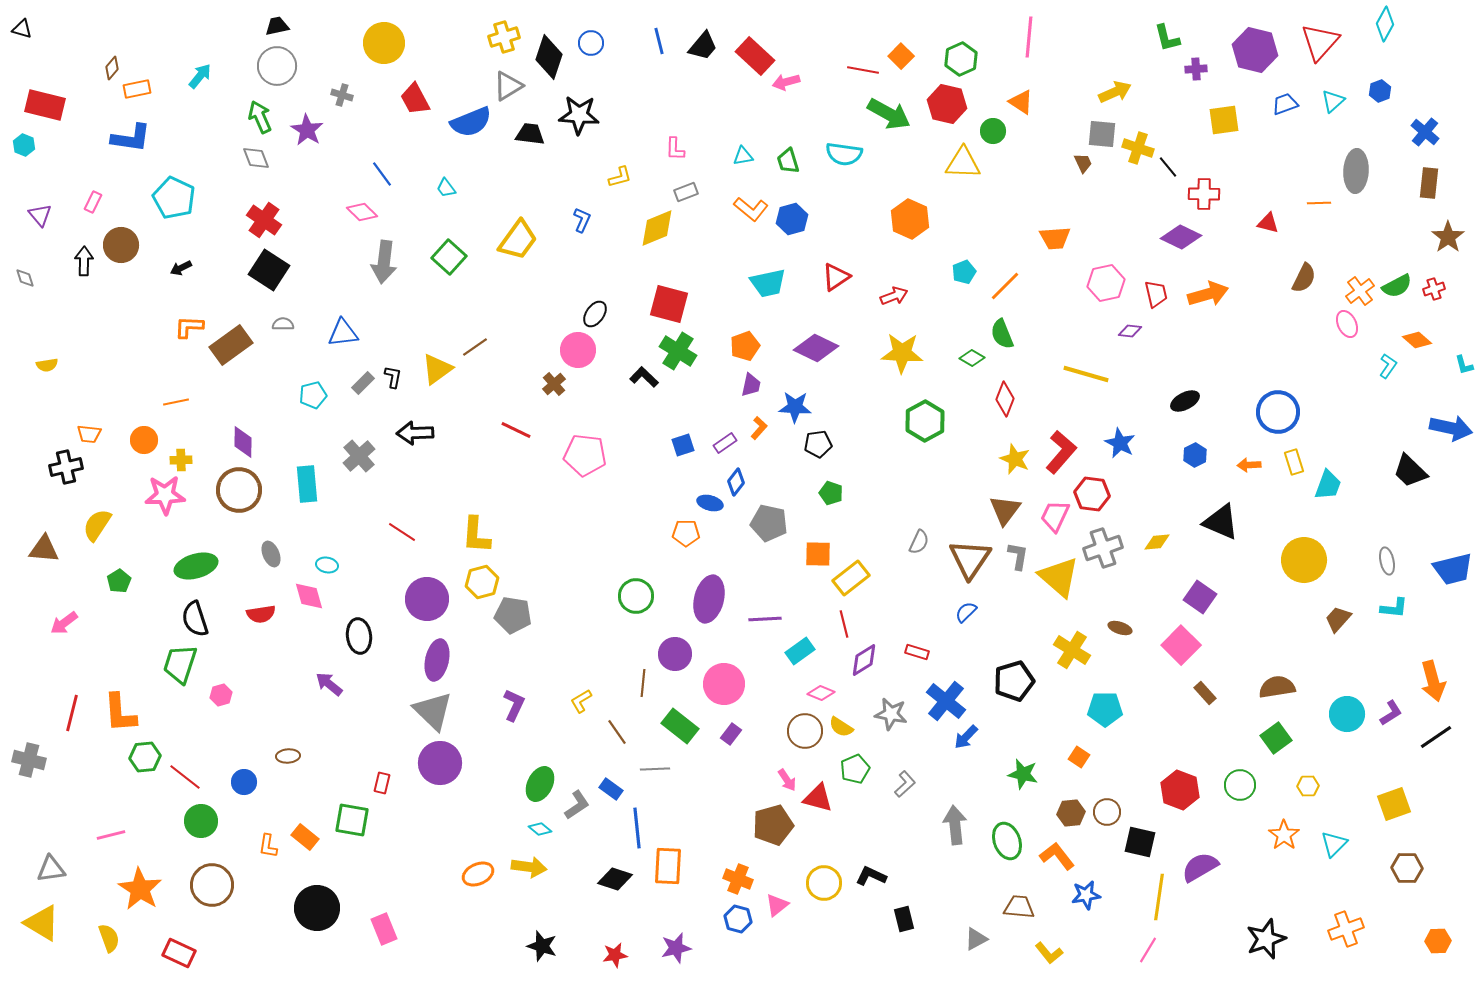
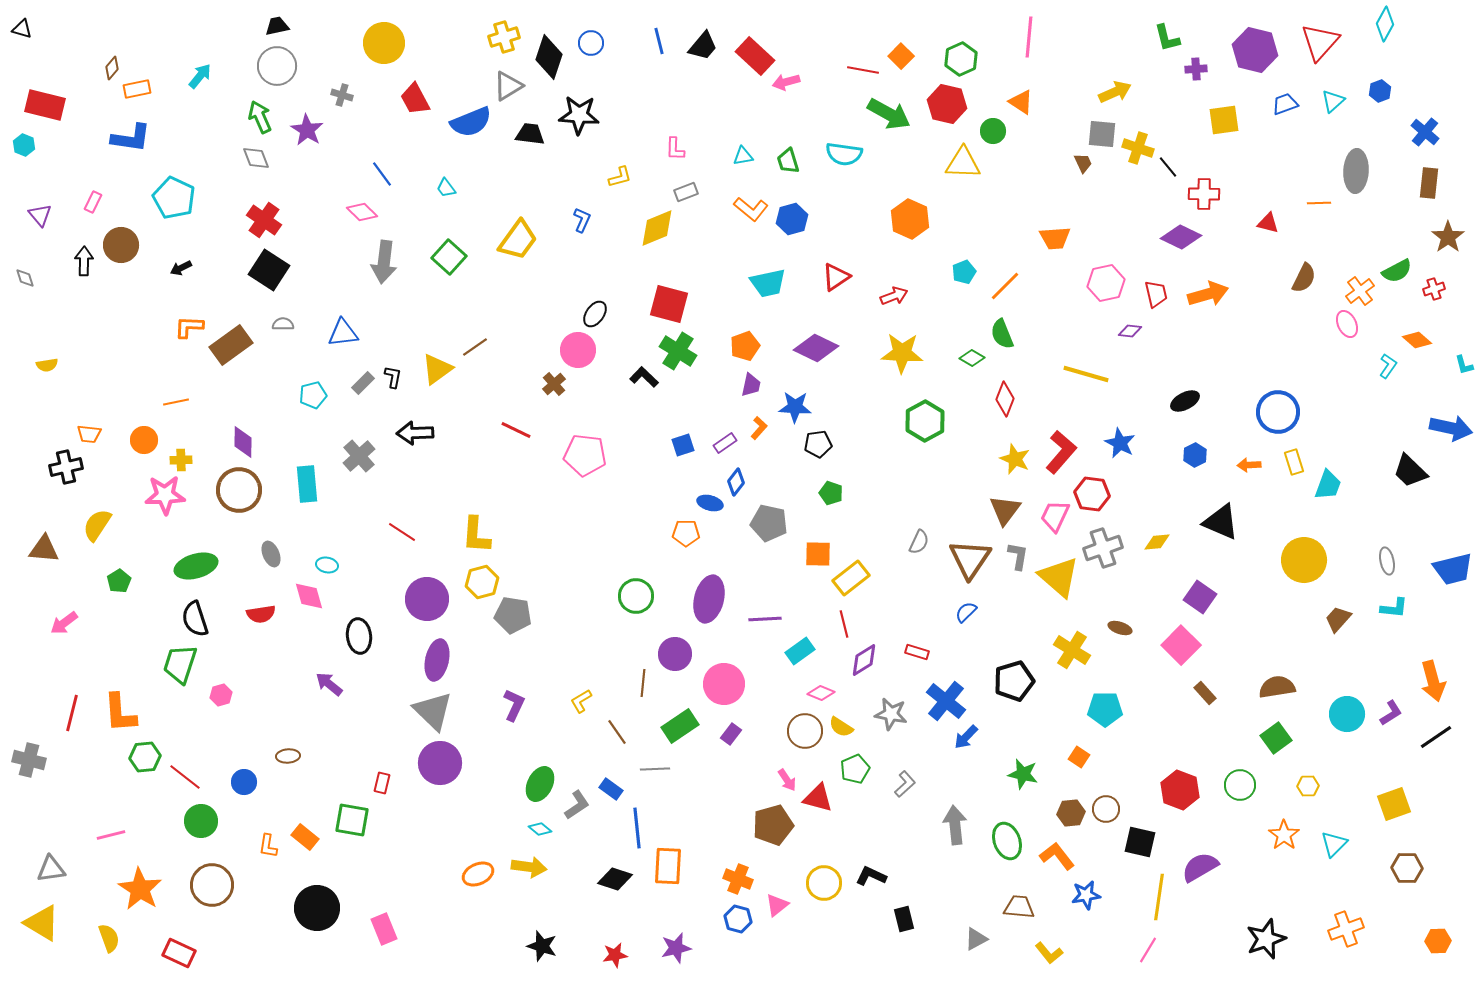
green semicircle at (1397, 286): moved 15 px up
green rectangle at (680, 726): rotated 72 degrees counterclockwise
brown circle at (1107, 812): moved 1 px left, 3 px up
